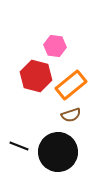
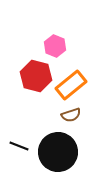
pink hexagon: rotated 15 degrees clockwise
